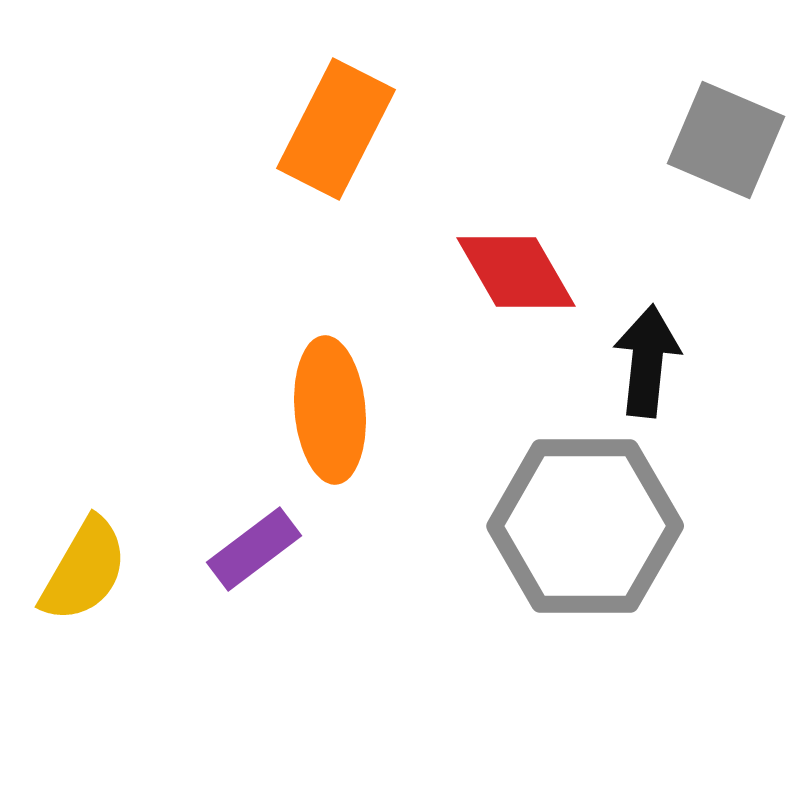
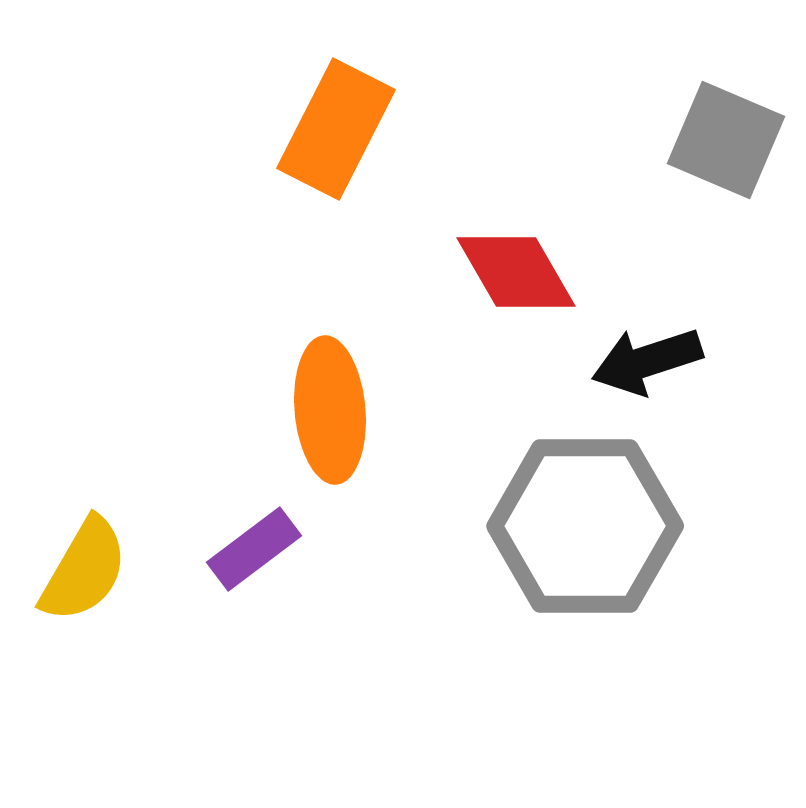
black arrow: rotated 114 degrees counterclockwise
